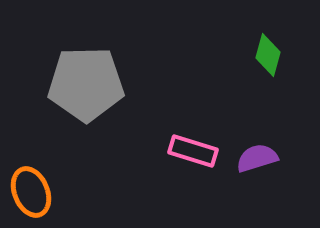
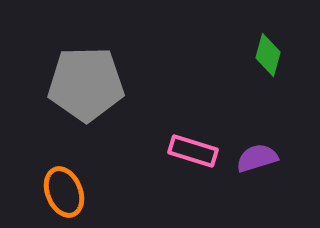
orange ellipse: moved 33 px right
